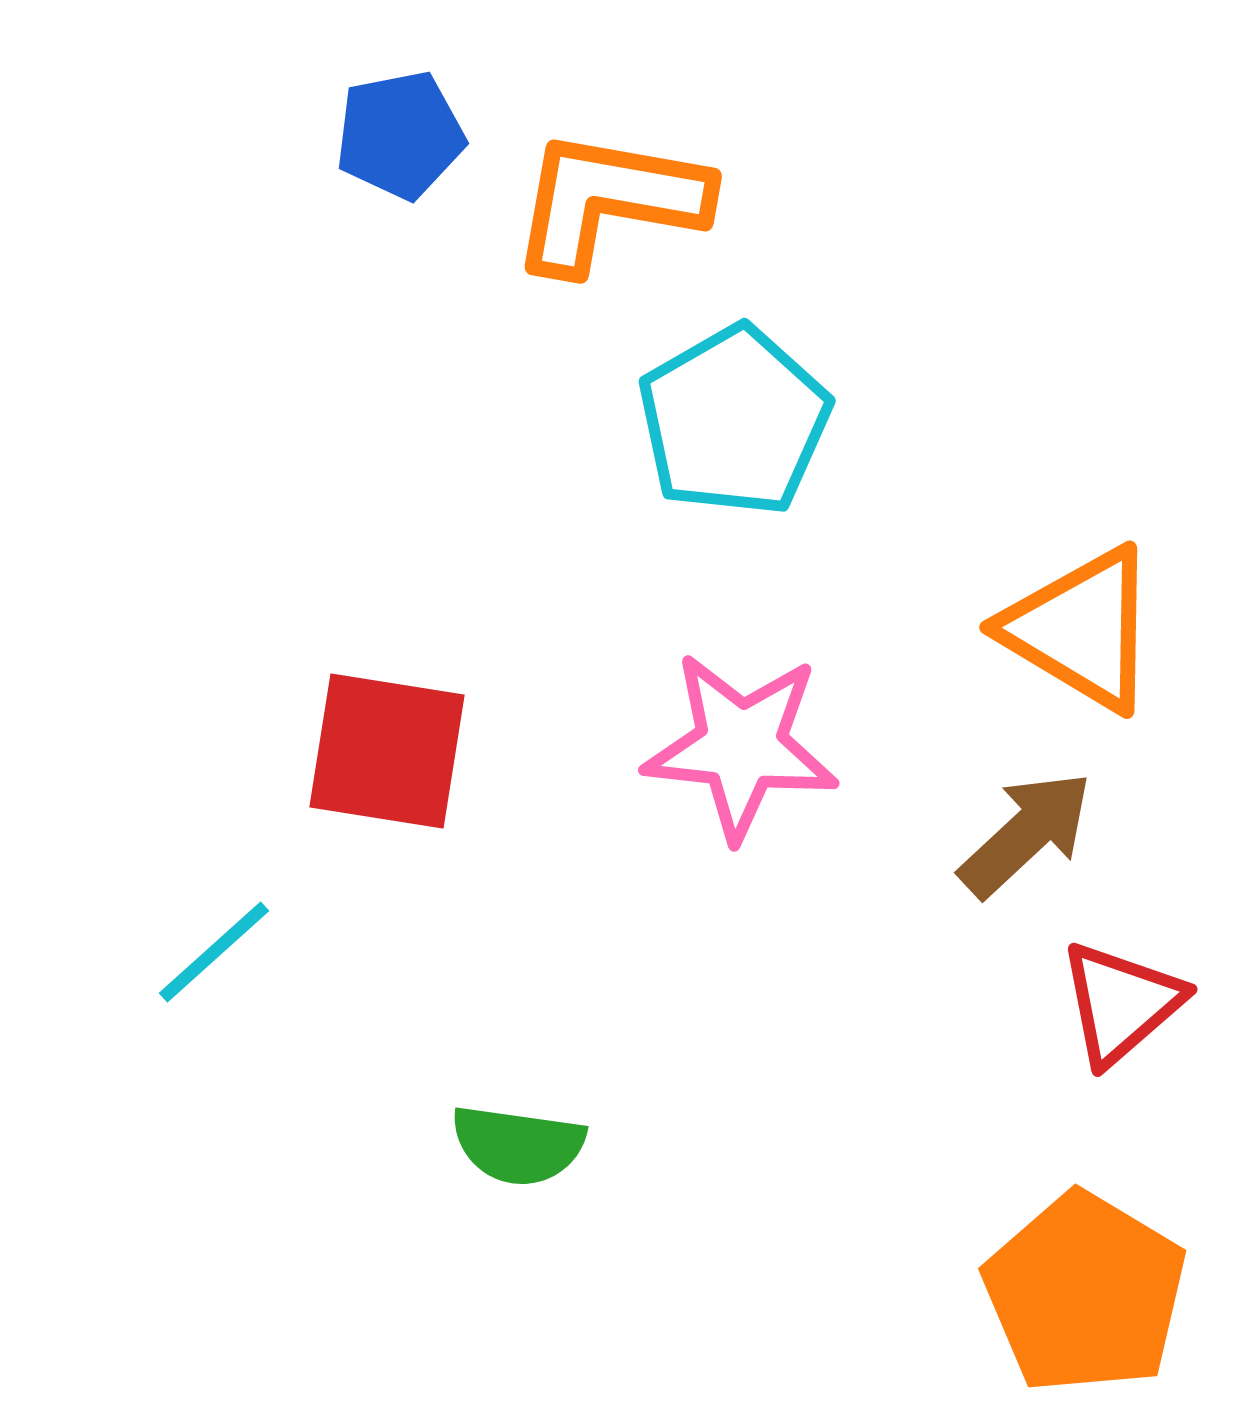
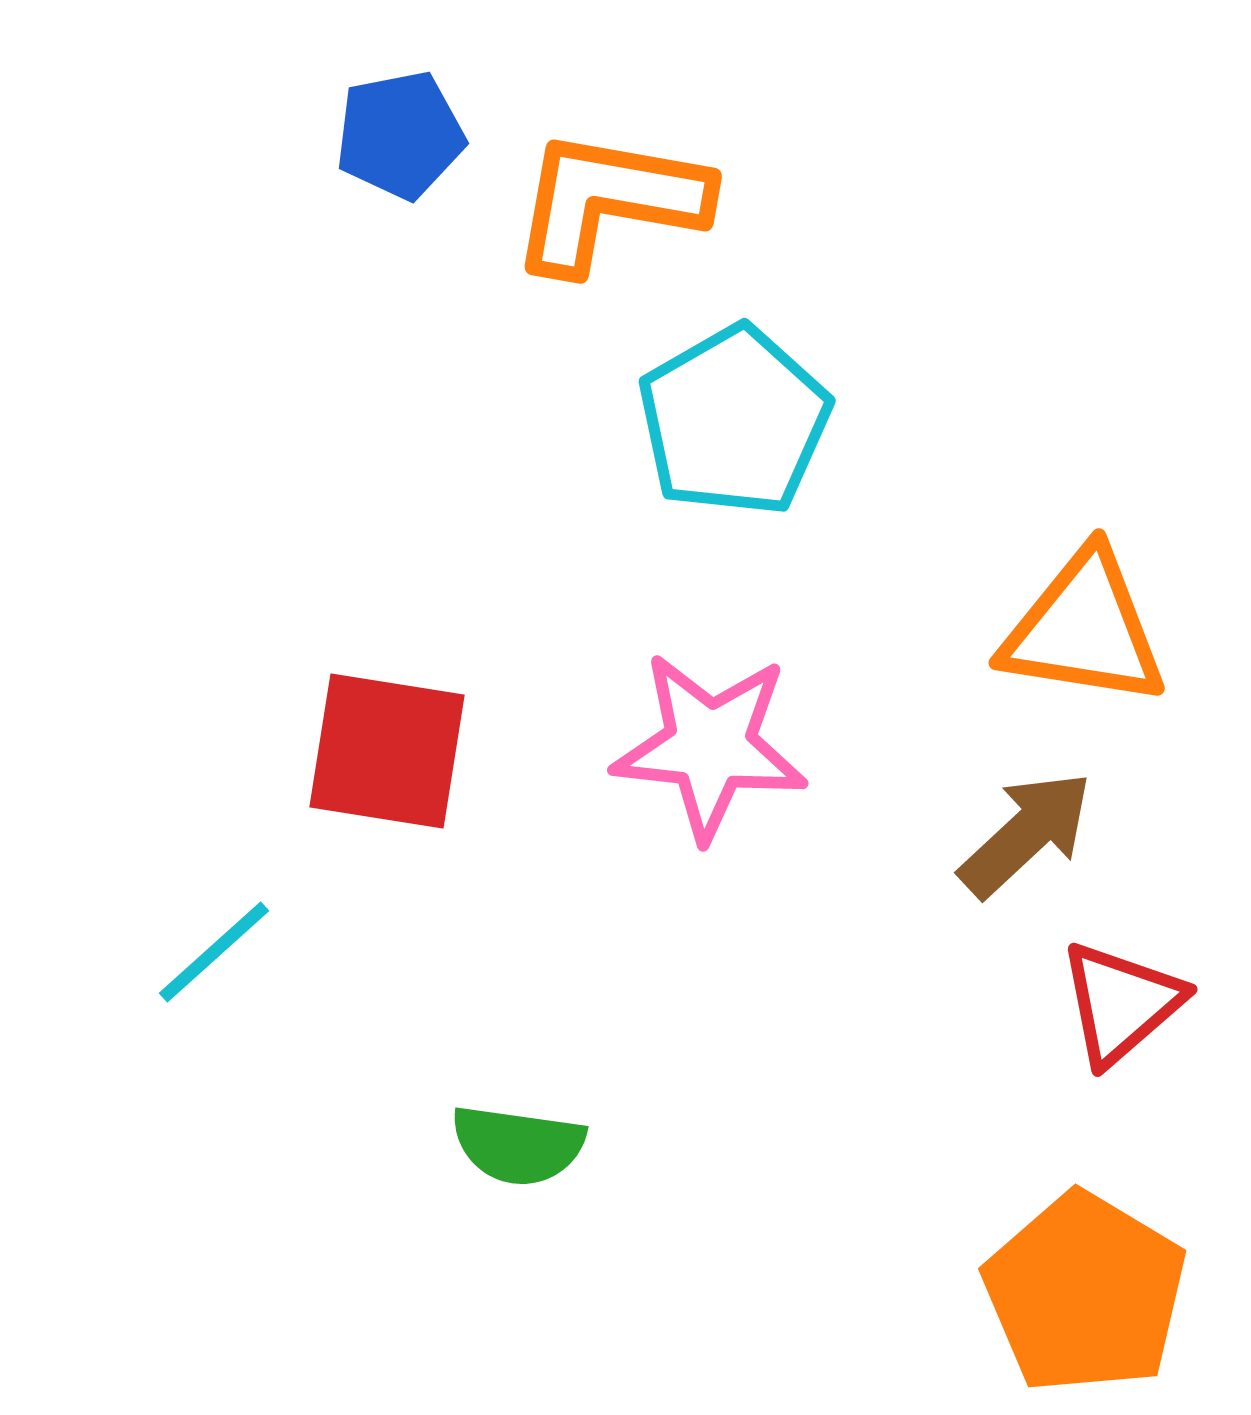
orange triangle: moved 3 px right; rotated 22 degrees counterclockwise
pink star: moved 31 px left
